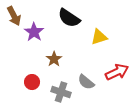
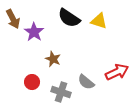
brown arrow: moved 1 px left, 3 px down
yellow triangle: moved 16 px up; rotated 36 degrees clockwise
brown star: moved 1 px left; rotated 14 degrees counterclockwise
